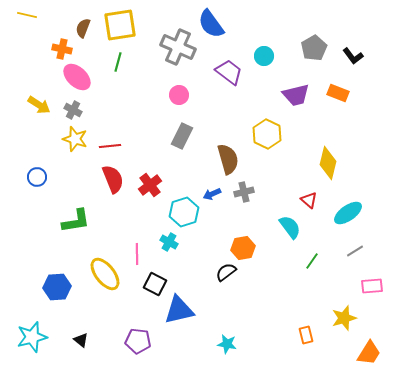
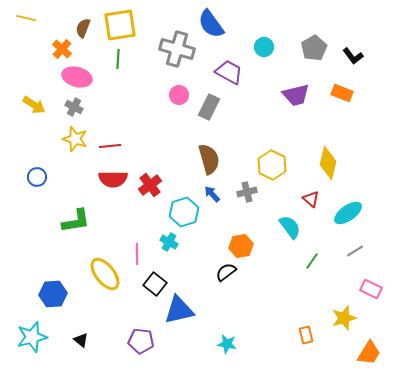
yellow line at (27, 15): moved 1 px left, 3 px down
gray cross at (178, 47): moved 1 px left, 2 px down; rotated 8 degrees counterclockwise
orange cross at (62, 49): rotated 30 degrees clockwise
cyan circle at (264, 56): moved 9 px up
green line at (118, 62): moved 3 px up; rotated 12 degrees counterclockwise
purple trapezoid at (229, 72): rotated 8 degrees counterclockwise
pink ellipse at (77, 77): rotated 28 degrees counterclockwise
orange rectangle at (338, 93): moved 4 px right
yellow arrow at (39, 105): moved 5 px left
gray cross at (73, 110): moved 1 px right, 3 px up
yellow hexagon at (267, 134): moved 5 px right, 31 px down
gray rectangle at (182, 136): moved 27 px right, 29 px up
brown semicircle at (228, 159): moved 19 px left
red semicircle at (113, 179): rotated 112 degrees clockwise
gray cross at (244, 192): moved 3 px right
blue arrow at (212, 194): rotated 72 degrees clockwise
red triangle at (309, 200): moved 2 px right, 1 px up
orange hexagon at (243, 248): moved 2 px left, 2 px up
black square at (155, 284): rotated 10 degrees clockwise
pink rectangle at (372, 286): moved 1 px left, 3 px down; rotated 30 degrees clockwise
blue hexagon at (57, 287): moved 4 px left, 7 px down
purple pentagon at (138, 341): moved 3 px right
